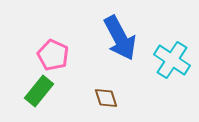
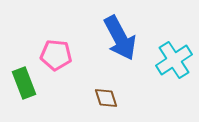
pink pentagon: moved 3 px right; rotated 20 degrees counterclockwise
cyan cross: moved 2 px right; rotated 24 degrees clockwise
green rectangle: moved 15 px left, 8 px up; rotated 60 degrees counterclockwise
